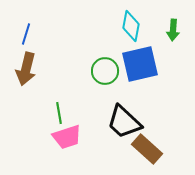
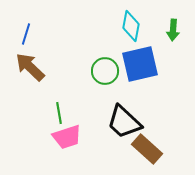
brown arrow: moved 4 px right, 2 px up; rotated 120 degrees clockwise
